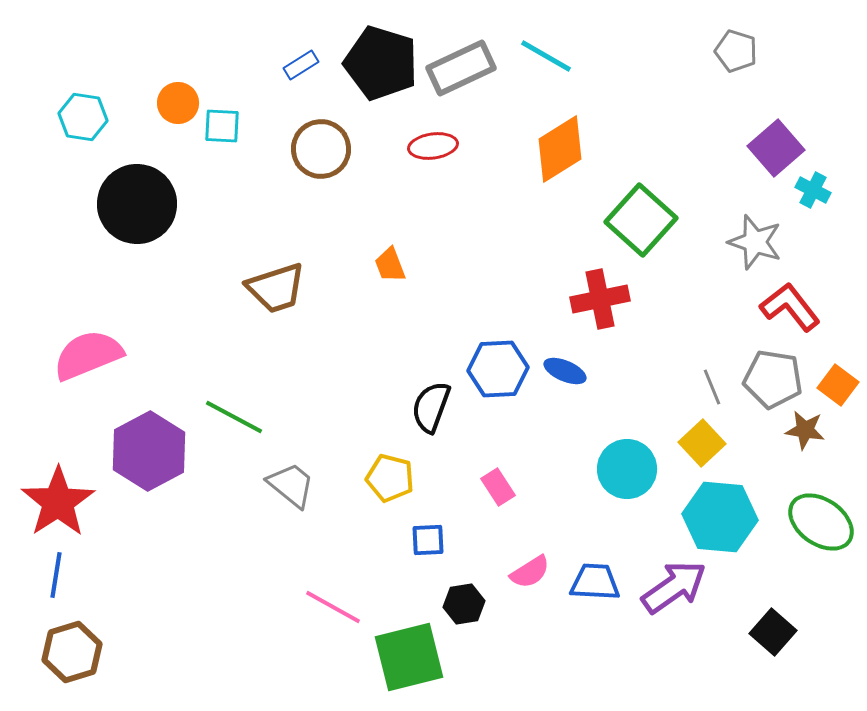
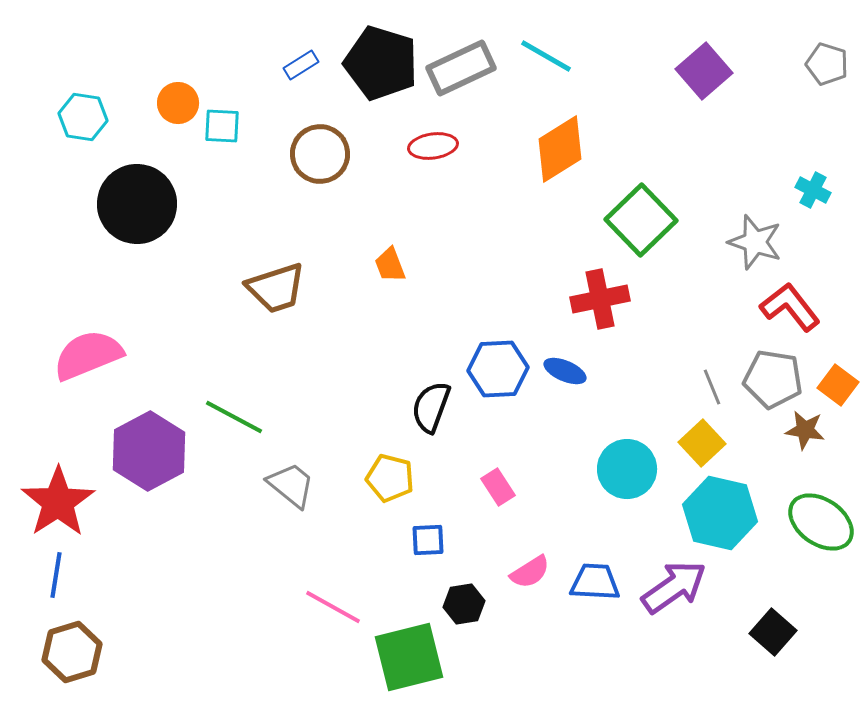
gray pentagon at (736, 51): moved 91 px right, 13 px down
purple square at (776, 148): moved 72 px left, 77 px up
brown circle at (321, 149): moved 1 px left, 5 px down
green square at (641, 220): rotated 4 degrees clockwise
cyan hexagon at (720, 517): moved 4 px up; rotated 8 degrees clockwise
